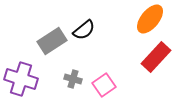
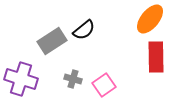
red rectangle: rotated 44 degrees counterclockwise
